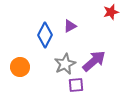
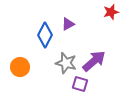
purple triangle: moved 2 px left, 2 px up
gray star: moved 1 px right, 1 px up; rotated 30 degrees counterclockwise
purple square: moved 4 px right, 1 px up; rotated 21 degrees clockwise
